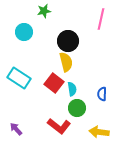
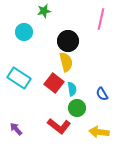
blue semicircle: rotated 32 degrees counterclockwise
